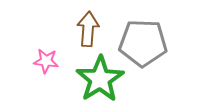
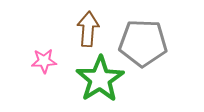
pink star: moved 2 px left; rotated 10 degrees counterclockwise
